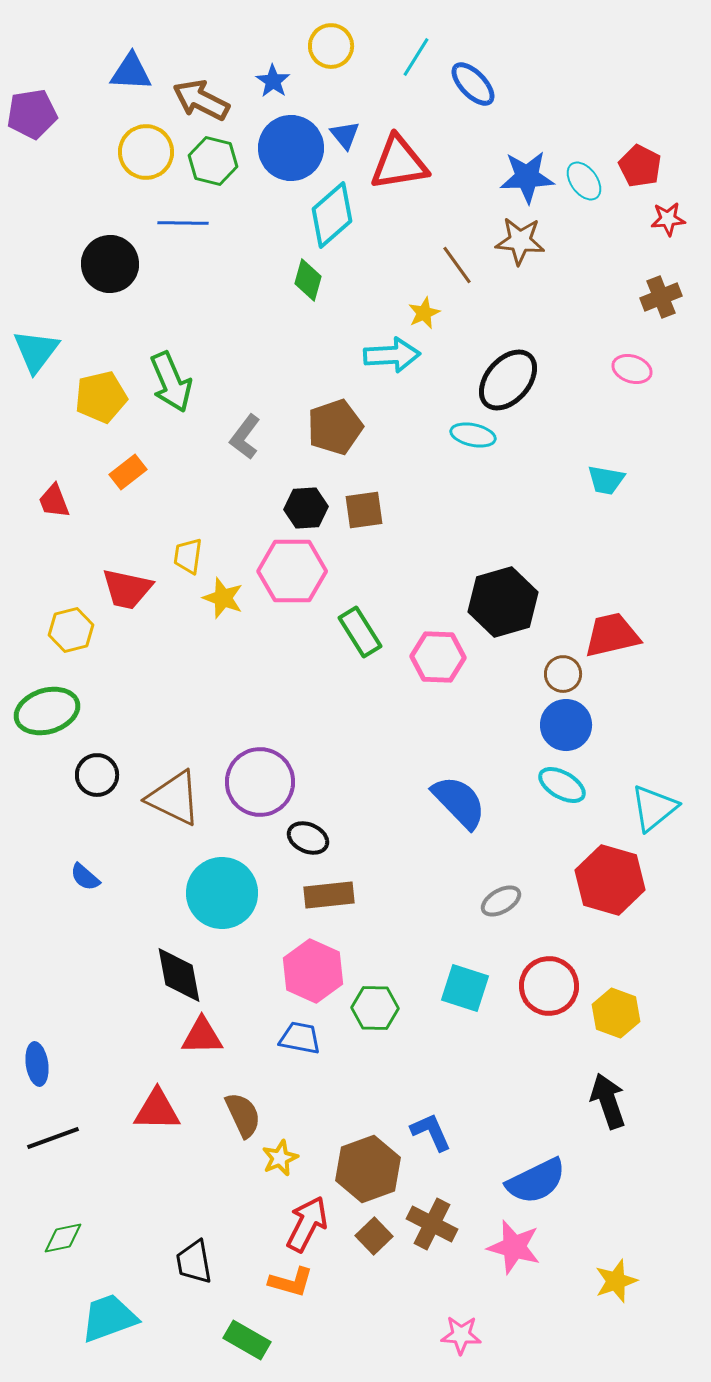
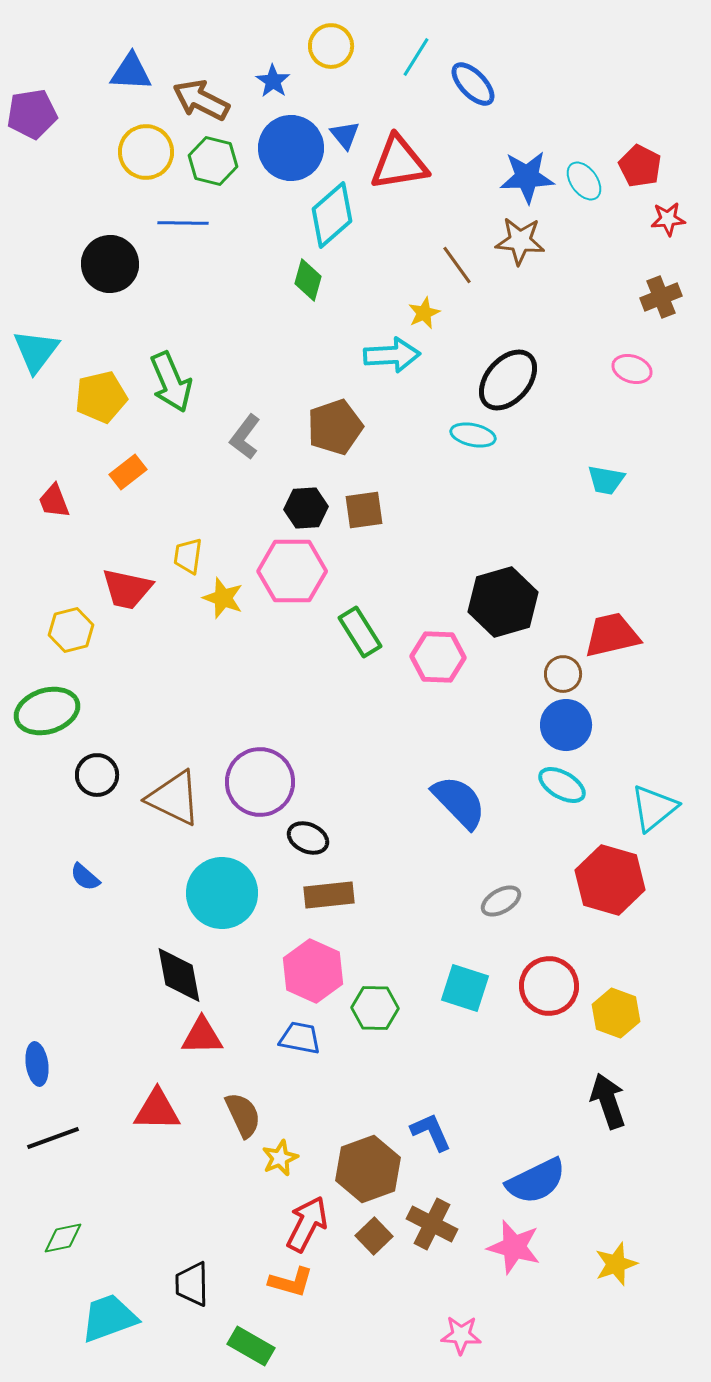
black trapezoid at (194, 1262): moved 2 px left, 22 px down; rotated 9 degrees clockwise
yellow star at (616, 1281): moved 17 px up
green rectangle at (247, 1340): moved 4 px right, 6 px down
